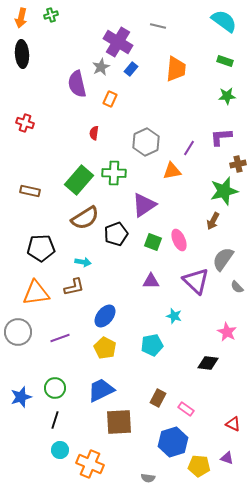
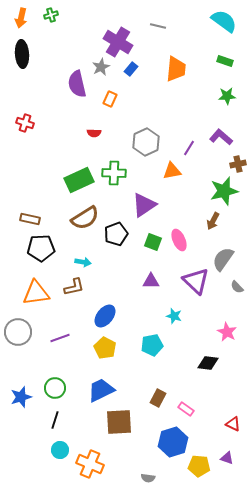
red semicircle at (94, 133): rotated 96 degrees counterclockwise
purple L-shape at (221, 137): rotated 45 degrees clockwise
green rectangle at (79, 180): rotated 24 degrees clockwise
brown rectangle at (30, 191): moved 28 px down
